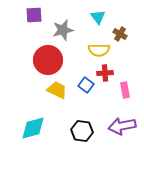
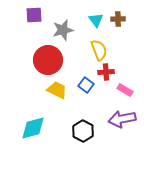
cyan triangle: moved 2 px left, 3 px down
brown cross: moved 2 px left, 15 px up; rotated 32 degrees counterclockwise
yellow semicircle: rotated 110 degrees counterclockwise
red cross: moved 1 px right, 1 px up
pink rectangle: rotated 49 degrees counterclockwise
purple arrow: moved 7 px up
black hexagon: moved 1 px right; rotated 20 degrees clockwise
